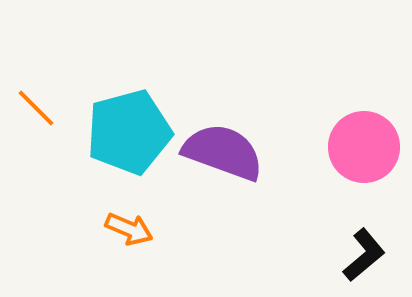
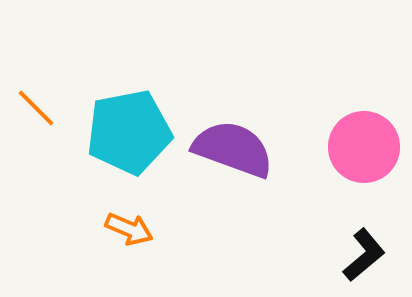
cyan pentagon: rotated 4 degrees clockwise
purple semicircle: moved 10 px right, 3 px up
